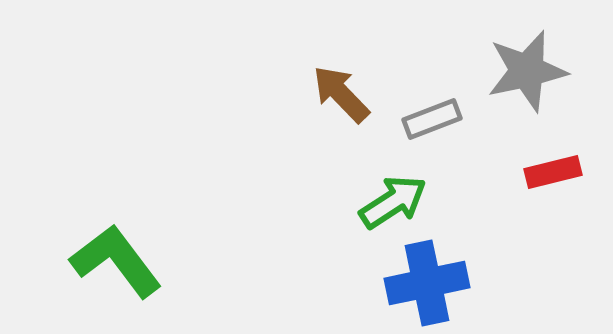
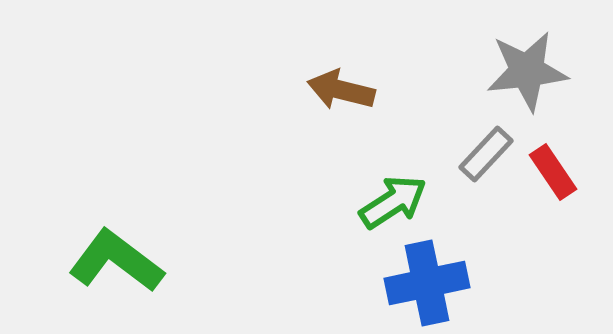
gray star: rotated 6 degrees clockwise
brown arrow: moved 4 px up; rotated 32 degrees counterclockwise
gray rectangle: moved 54 px right, 35 px down; rotated 26 degrees counterclockwise
red rectangle: rotated 70 degrees clockwise
green L-shape: rotated 16 degrees counterclockwise
